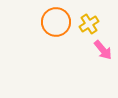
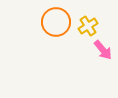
yellow cross: moved 1 px left, 2 px down
